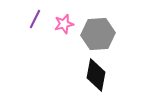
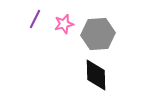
black diamond: rotated 12 degrees counterclockwise
